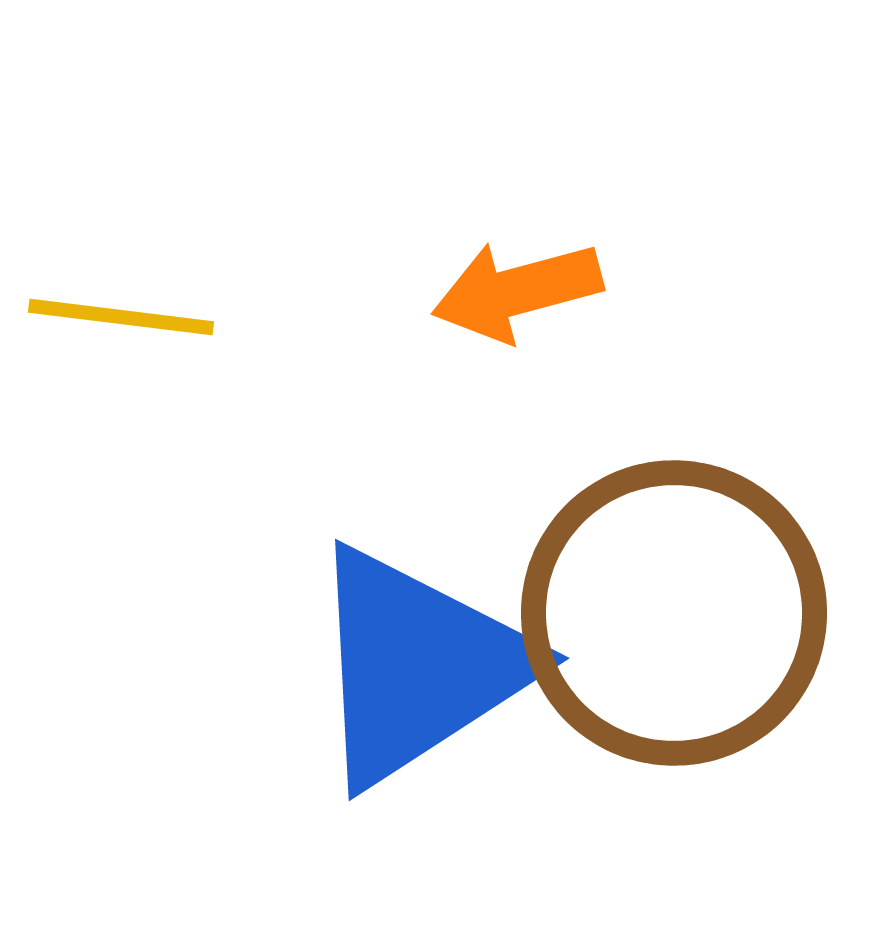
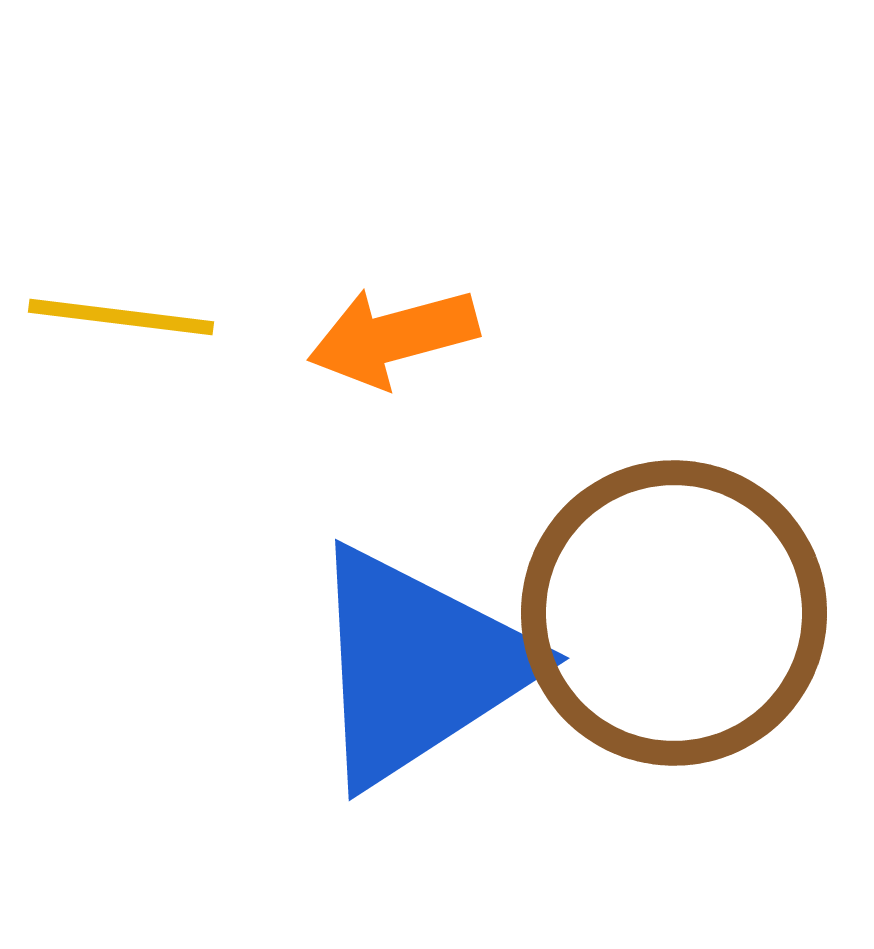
orange arrow: moved 124 px left, 46 px down
